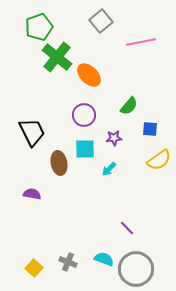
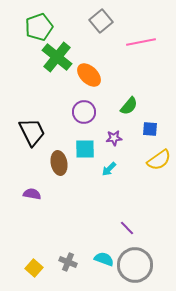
purple circle: moved 3 px up
gray circle: moved 1 px left, 4 px up
